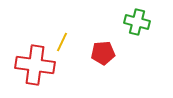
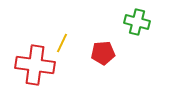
yellow line: moved 1 px down
